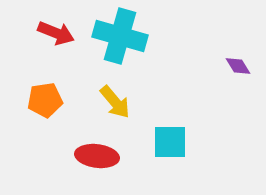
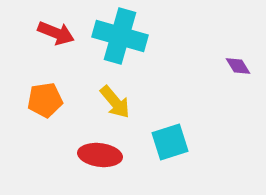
cyan square: rotated 18 degrees counterclockwise
red ellipse: moved 3 px right, 1 px up
